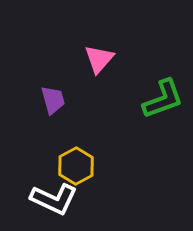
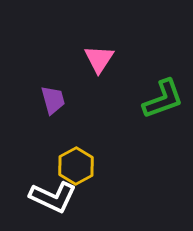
pink triangle: rotated 8 degrees counterclockwise
white L-shape: moved 1 px left, 2 px up
